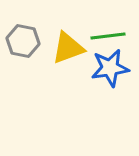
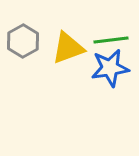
green line: moved 3 px right, 4 px down
gray hexagon: rotated 20 degrees clockwise
